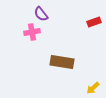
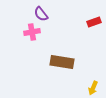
yellow arrow: rotated 24 degrees counterclockwise
